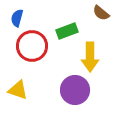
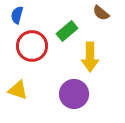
blue semicircle: moved 3 px up
green rectangle: rotated 20 degrees counterclockwise
purple circle: moved 1 px left, 4 px down
